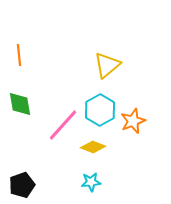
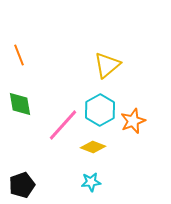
orange line: rotated 15 degrees counterclockwise
